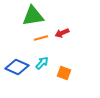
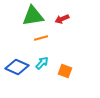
red arrow: moved 14 px up
orange square: moved 1 px right, 2 px up
